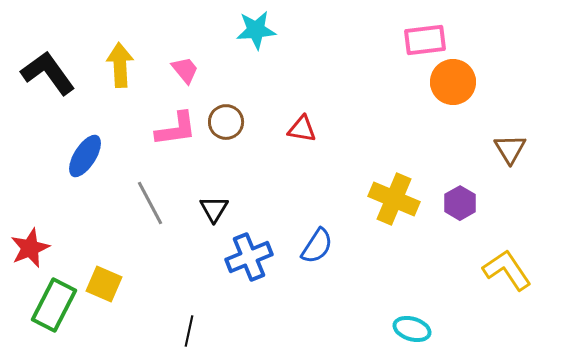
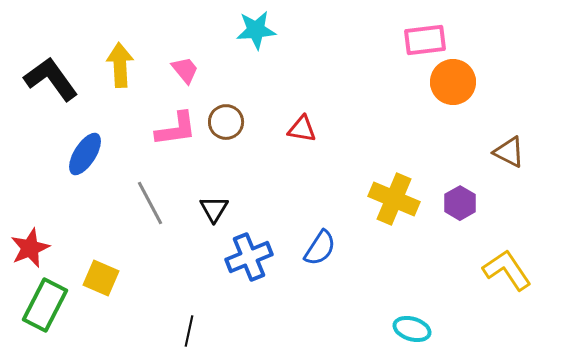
black L-shape: moved 3 px right, 6 px down
brown triangle: moved 1 px left, 3 px down; rotated 32 degrees counterclockwise
blue ellipse: moved 2 px up
blue semicircle: moved 3 px right, 2 px down
yellow square: moved 3 px left, 6 px up
green rectangle: moved 9 px left
